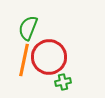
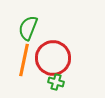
red circle: moved 4 px right, 1 px down
green cross: moved 7 px left; rotated 28 degrees clockwise
